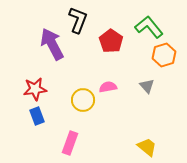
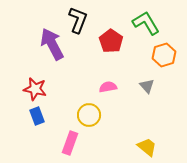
green L-shape: moved 3 px left, 4 px up; rotated 8 degrees clockwise
red star: rotated 20 degrees clockwise
yellow circle: moved 6 px right, 15 px down
